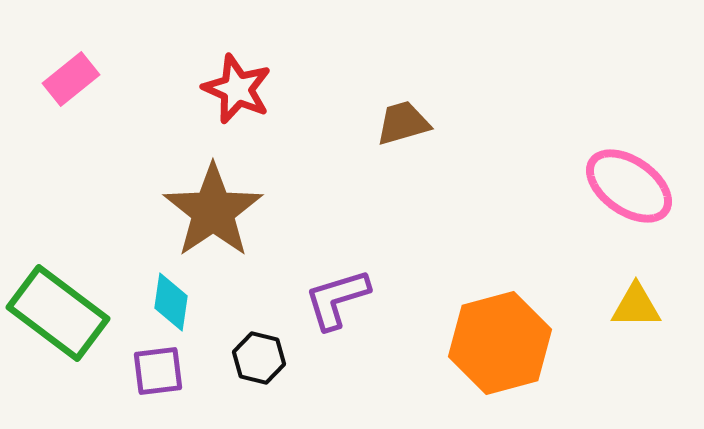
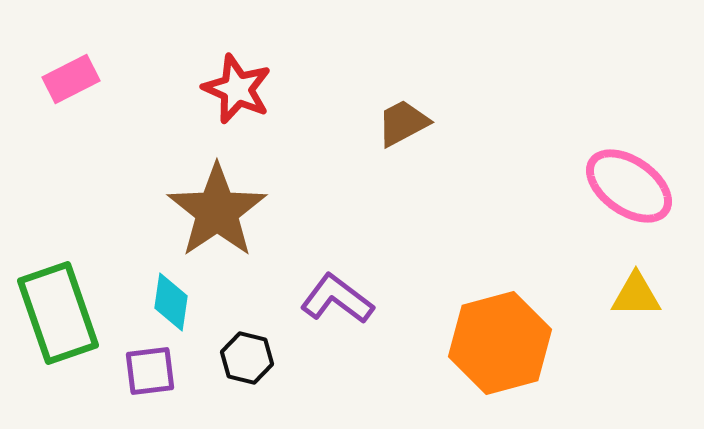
pink rectangle: rotated 12 degrees clockwise
brown trapezoid: rotated 12 degrees counterclockwise
brown star: moved 4 px right
purple L-shape: rotated 54 degrees clockwise
yellow triangle: moved 11 px up
green rectangle: rotated 34 degrees clockwise
black hexagon: moved 12 px left
purple square: moved 8 px left
